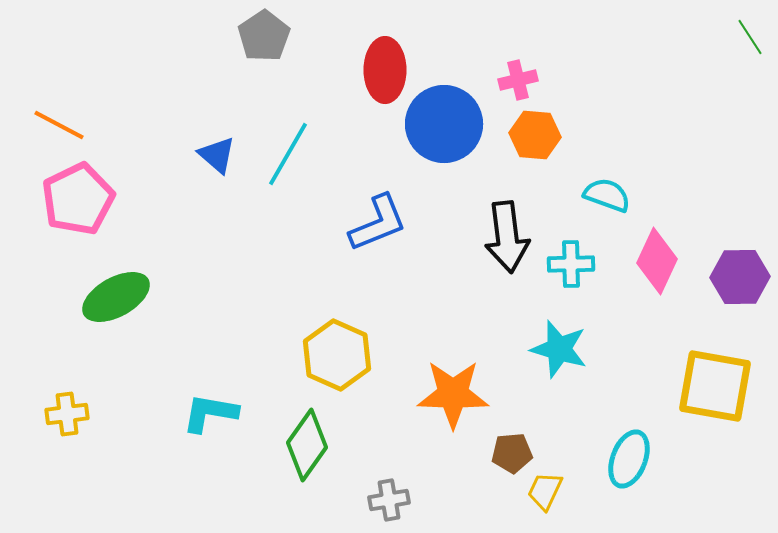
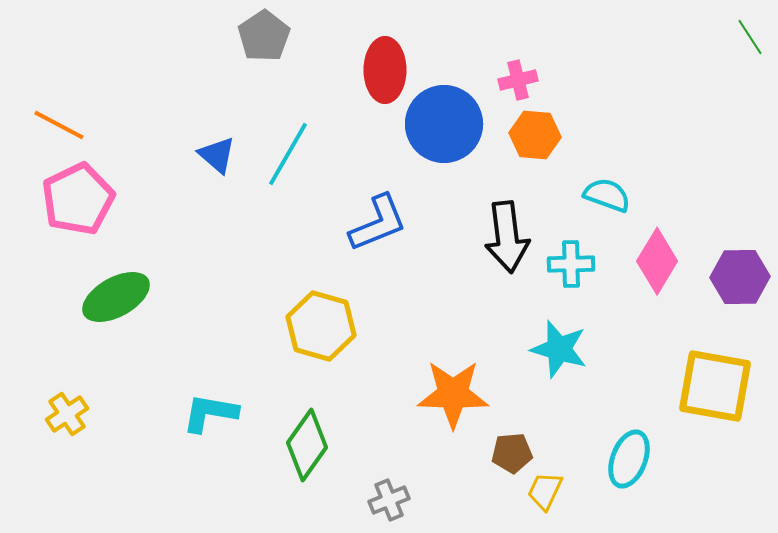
pink diamond: rotated 6 degrees clockwise
yellow hexagon: moved 16 px left, 29 px up; rotated 8 degrees counterclockwise
yellow cross: rotated 27 degrees counterclockwise
gray cross: rotated 12 degrees counterclockwise
